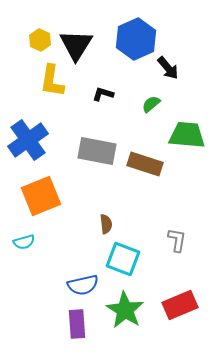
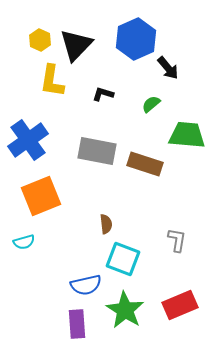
black triangle: rotated 12 degrees clockwise
blue semicircle: moved 3 px right
